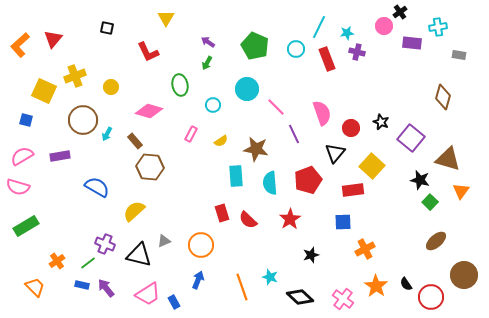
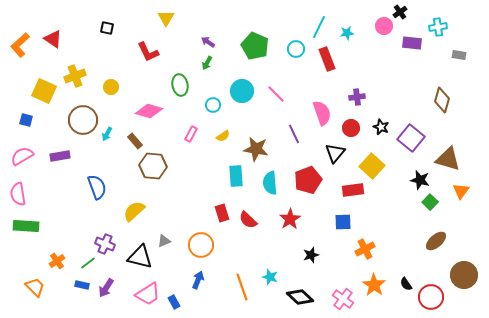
red triangle at (53, 39): rotated 36 degrees counterclockwise
purple cross at (357, 52): moved 45 px down; rotated 21 degrees counterclockwise
cyan circle at (247, 89): moved 5 px left, 2 px down
brown diamond at (443, 97): moved 1 px left, 3 px down
pink line at (276, 107): moved 13 px up
black star at (381, 122): moved 5 px down
yellow semicircle at (221, 141): moved 2 px right, 5 px up
brown hexagon at (150, 167): moved 3 px right, 1 px up
pink semicircle at (18, 187): moved 7 px down; rotated 65 degrees clockwise
blue semicircle at (97, 187): rotated 40 degrees clockwise
green rectangle at (26, 226): rotated 35 degrees clockwise
black triangle at (139, 255): moved 1 px right, 2 px down
orange star at (376, 286): moved 2 px left, 1 px up
purple arrow at (106, 288): rotated 108 degrees counterclockwise
